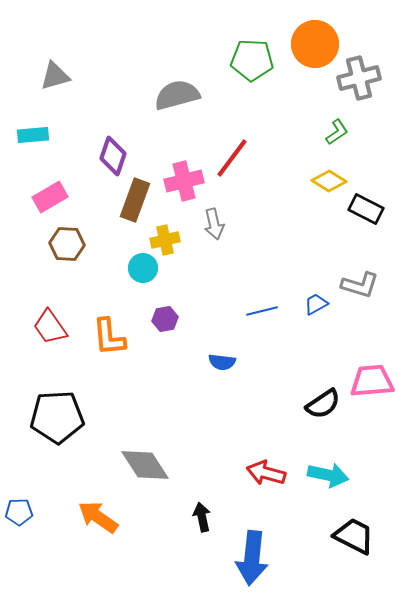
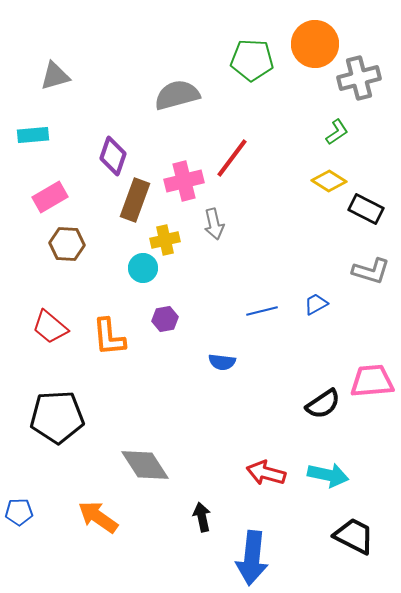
gray L-shape: moved 11 px right, 14 px up
red trapezoid: rotated 15 degrees counterclockwise
